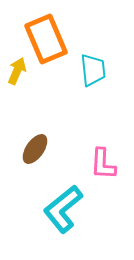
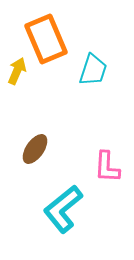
cyan trapezoid: rotated 24 degrees clockwise
pink L-shape: moved 4 px right, 3 px down
